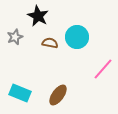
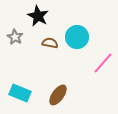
gray star: rotated 21 degrees counterclockwise
pink line: moved 6 px up
